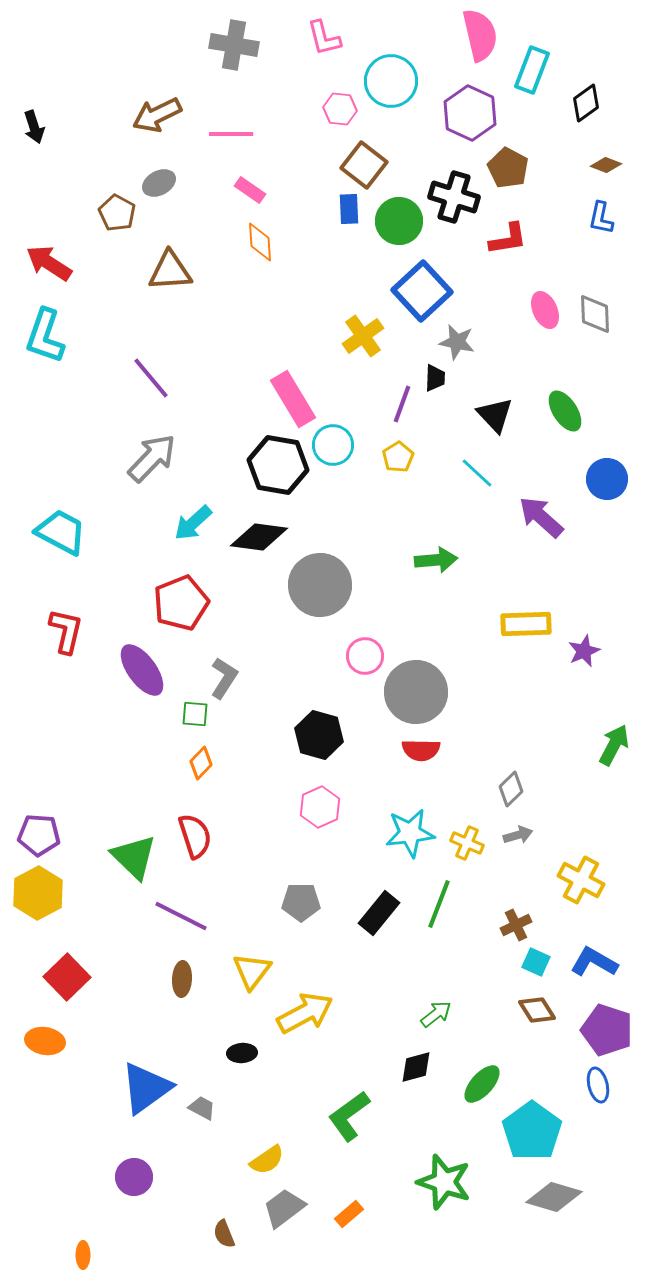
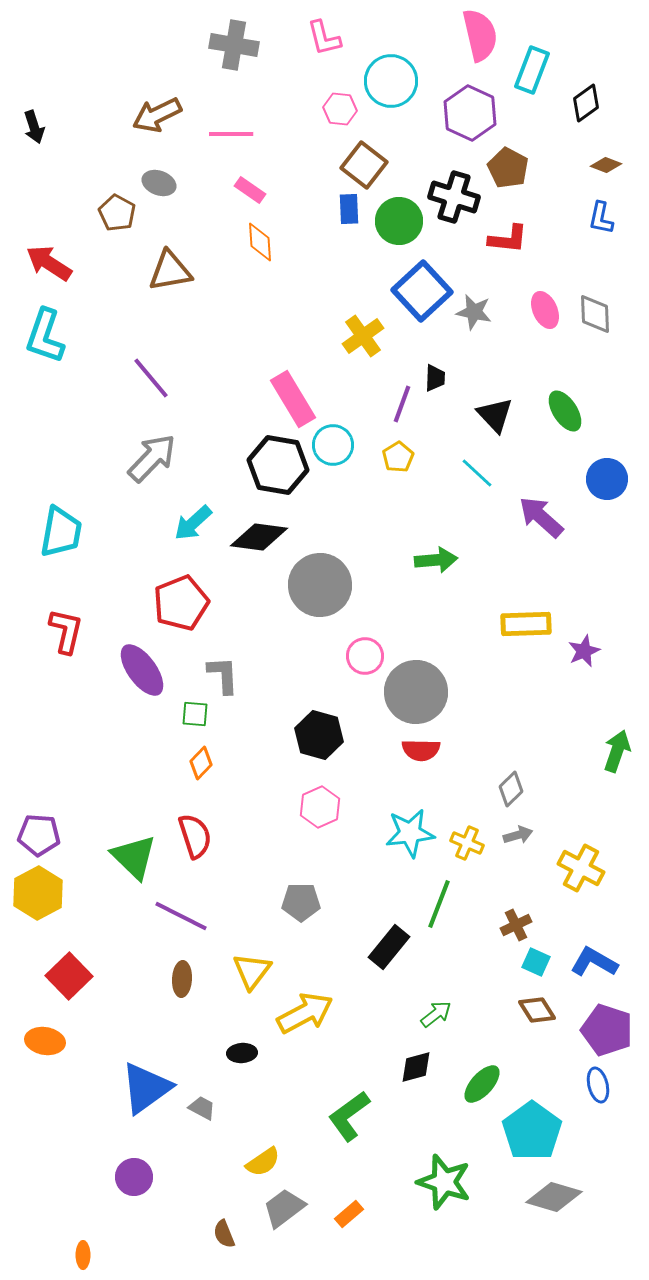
gray ellipse at (159, 183): rotated 48 degrees clockwise
red L-shape at (508, 239): rotated 15 degrees clockwise
brown triangle at (170, 271): rotated 6 degrees counterclockwise
gray star at (457, 342): moved 17 px right, 30 px up
cyan trapezoid at (61, 532): rotated 72 degrees clockwise
gray L-shape at (224, 678): moved 1 px left, 3 px up; rotated 36 degrees counterclockwise
green arrow at (614, 745): moved 3 px right, 6 px down; rotated 9 degrees counterclockwise
yellow cross at (581, 880): moved 12 px up
black rectangle at (379, 913): moved 10 px right, 34 px down
red square at (67, 977): moved 2 px right, 1 px up
yellow semicircle at (267, 1160): moved 4 px left, 2 px down
